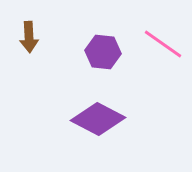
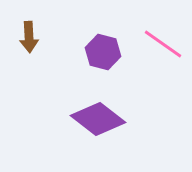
purple hexagon: rotated 8 degrees clockwise
purple diamond: rotated 10 degrees clockwise
